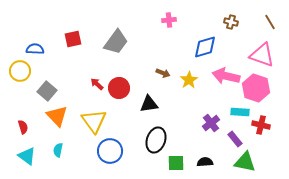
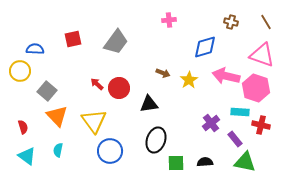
brown line: moved 4 px left
